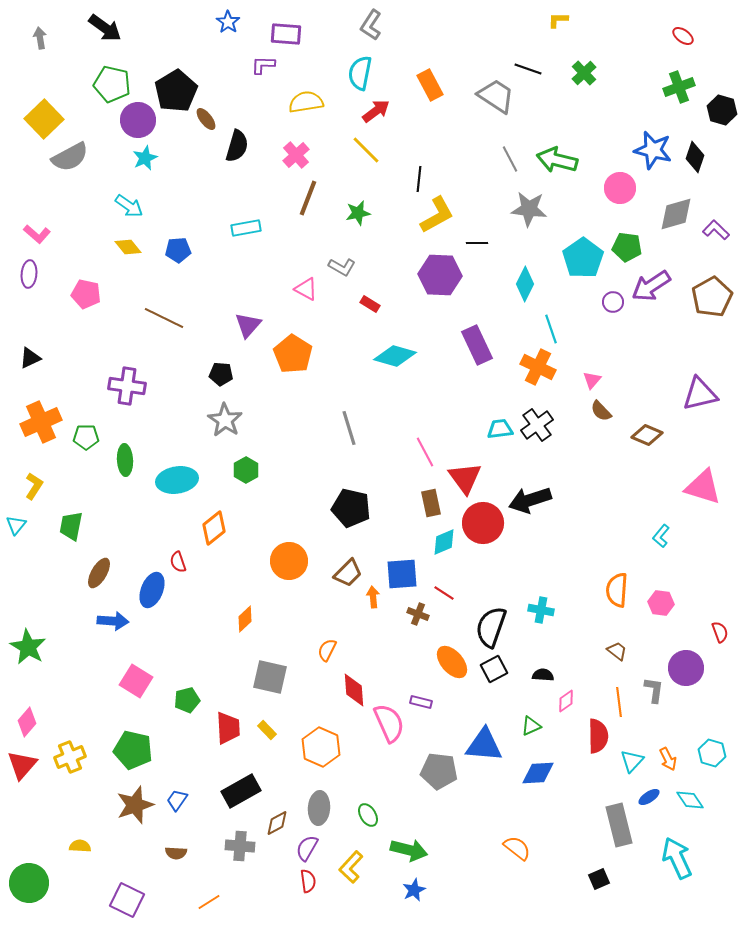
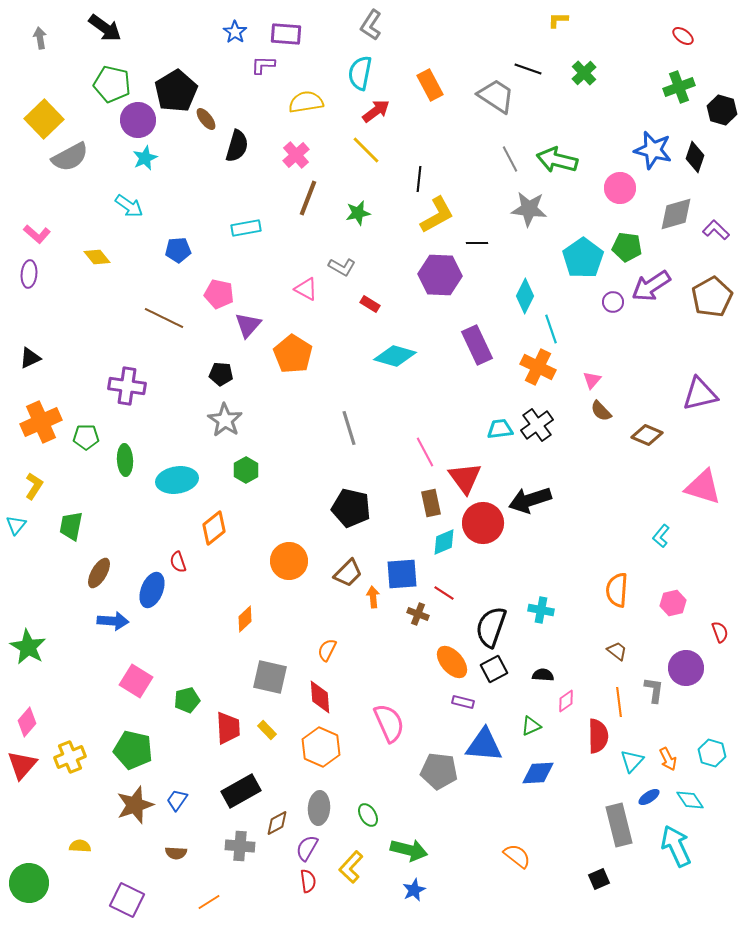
blue star at (228, 22): moved 7 px right, 10 px down
yellow diamond at (128, 247): moved 31 px left, 10 px down
cyan diamond at (525, 284): moved 12 px down
pink pentagon at (86, 294): moved 133 px right
pink hexagon at (661, 603): moved 12 px right; rotated 20 degrees counterclockwise
red diamond at (354, 690): moved 34 px left, 7 px down
purple rectangle at (421, 702): moved 42 px right
orange semicircle at (517, 848): moved 8 px down
cyan arrow at (677, 858): moved 1 px left, 12 px up
